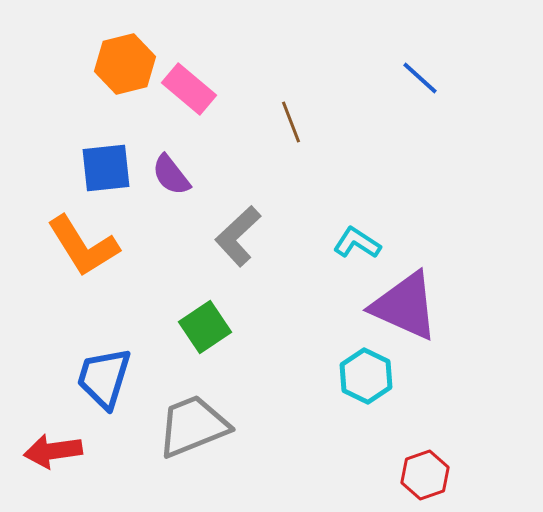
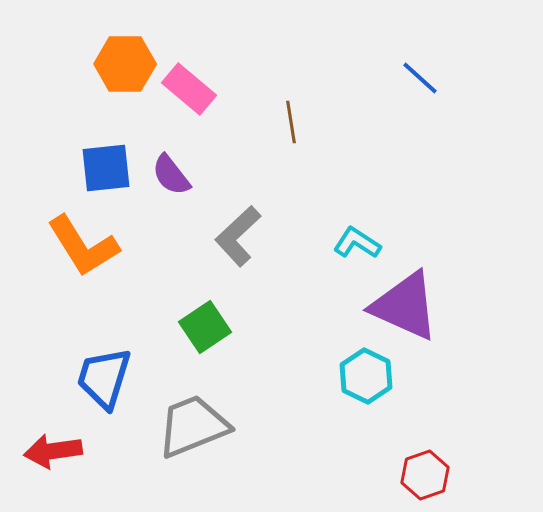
orange hexagon: rotated 14 degrees clockwise
brown line: rotated 12 degrees clockwise
